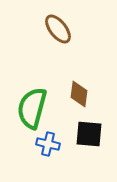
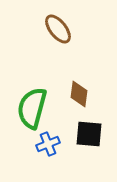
blue cross: rotated 35 degrees counterclockwise
